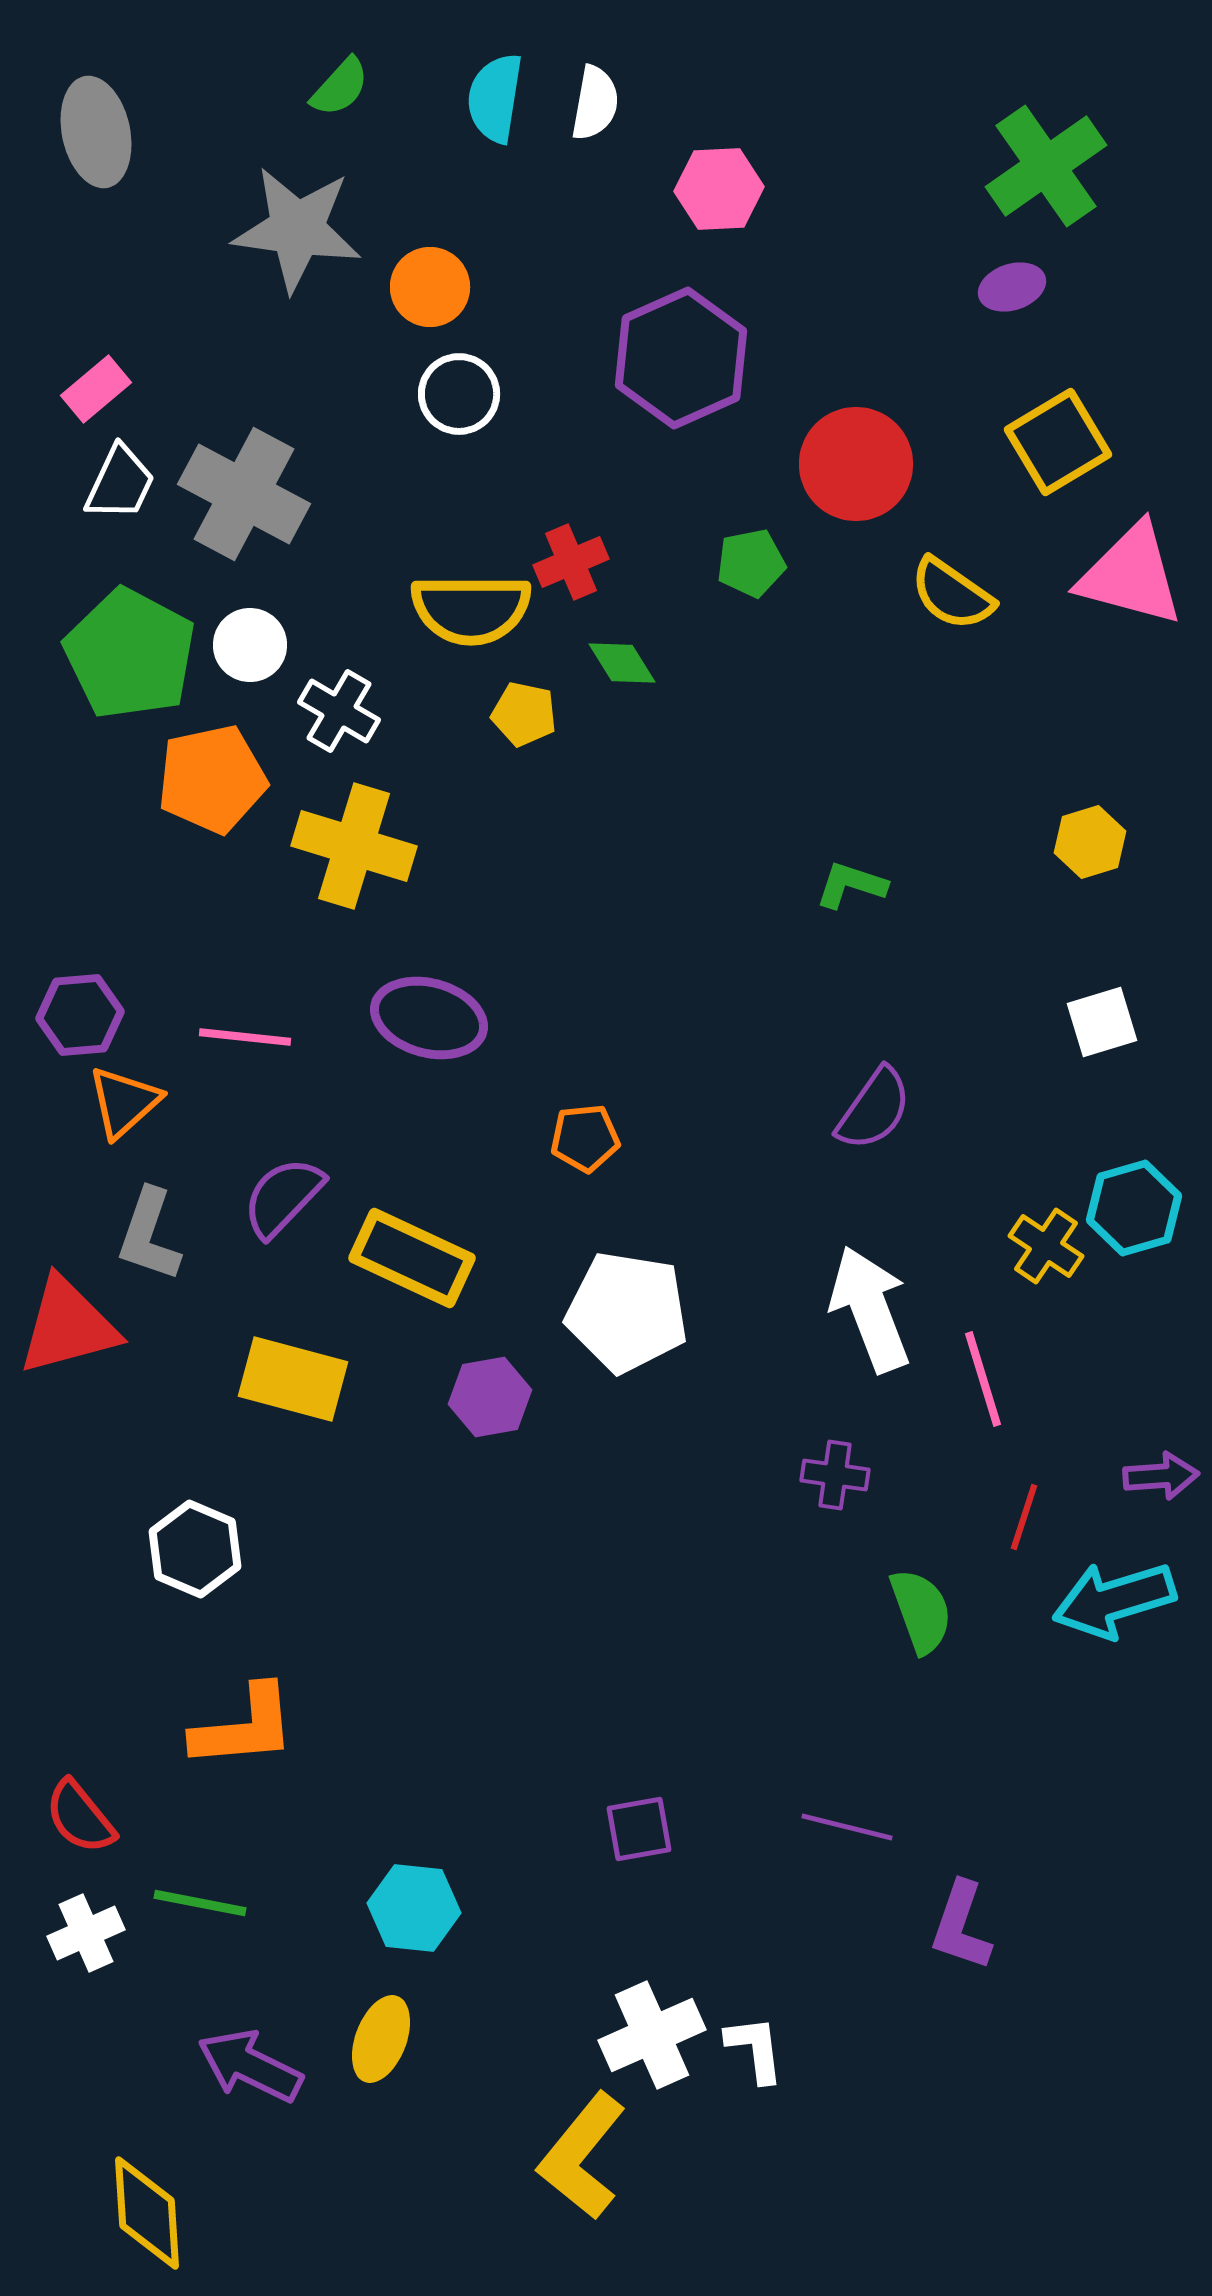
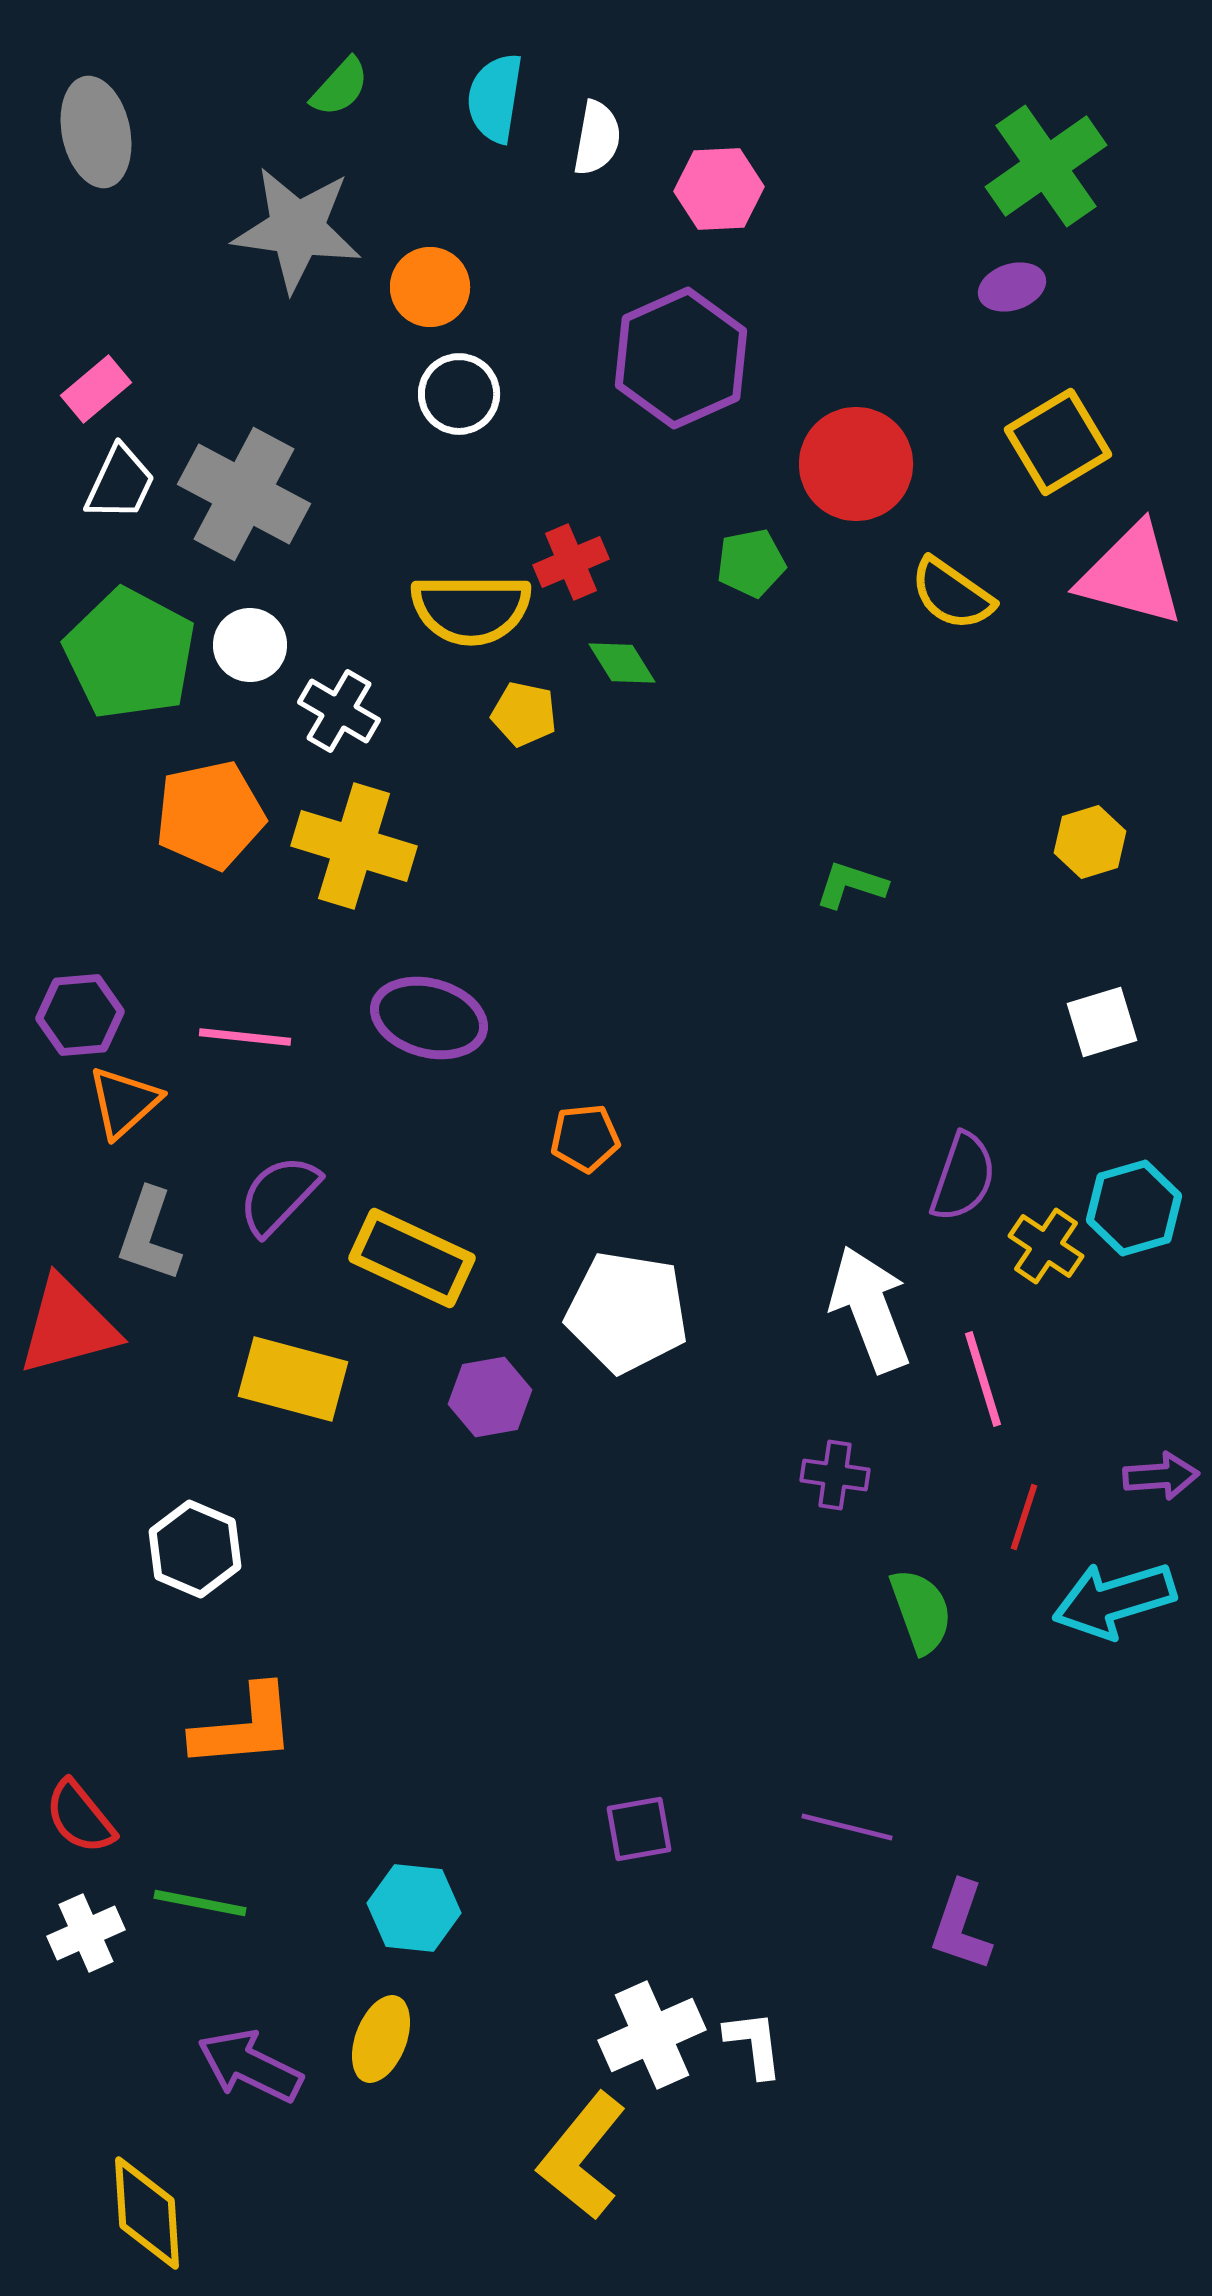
white semicircle at (595, 103): moved 2 px right, 35 px down
orange pentagon at (212, 779): moved 2 px left, 36 px down
purple semicircle at (874, 1109): moved 89 px right, 68 px down; rotated 16 degrees counterclockwise
purple semicircle at (283, 1197): moved 4 px left, 2 px up
white L-shape at (755, 2049): moved 1 px left, 5 px up
